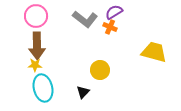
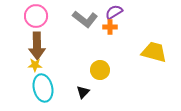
orange cross: rotated 24 degrees counterclockwise
